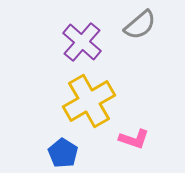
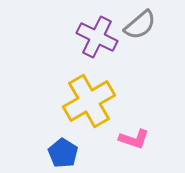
purple cross: moved 15 px right, 5 px up; rotated 15 degrees counterclockwise
